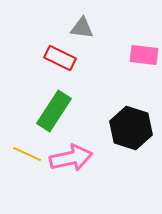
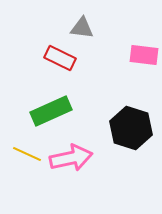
green rectangle: moved 3 px left; rotated 33 degrees clockwise
